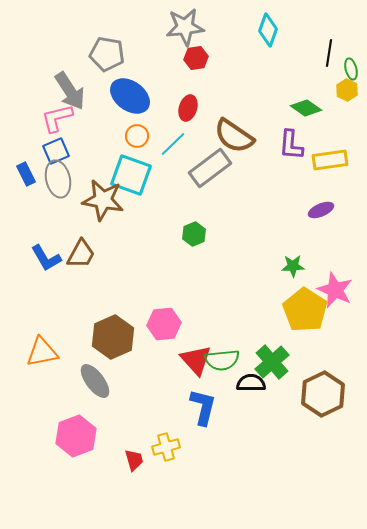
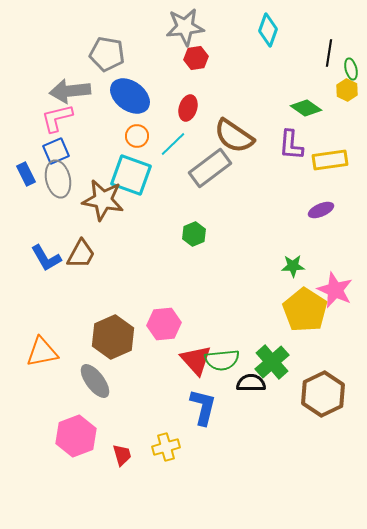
gray arrow at (70, 91): rotated 117 degrees clockwise
red trapezoid at (134, 460): moved 12 px left, 5 px up
